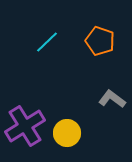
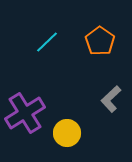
orange pentagon: rotated 16 degrees clockwise
gray L-shape: moved 1 px left; rotated 80 degrees counterclockwise
purple cross: moved 13 px up
